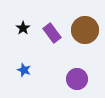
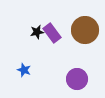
black star: moved 14 px right, 4 px down; rotated 24 degrees clockwise
